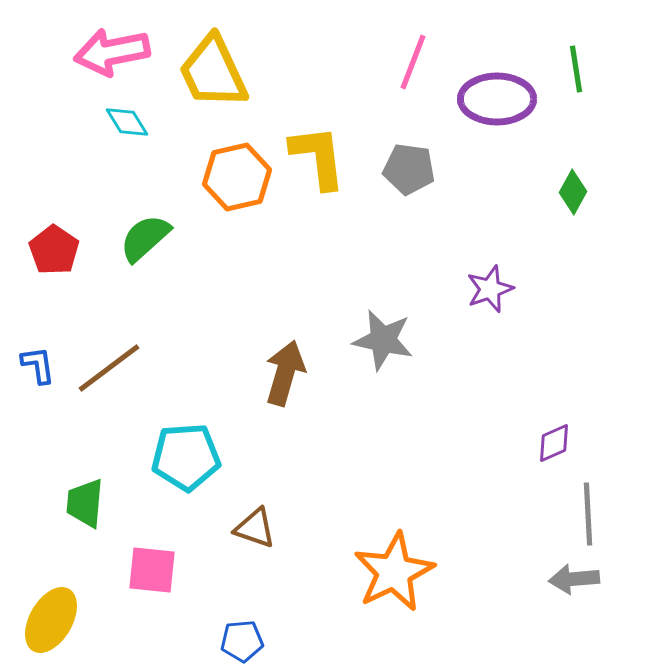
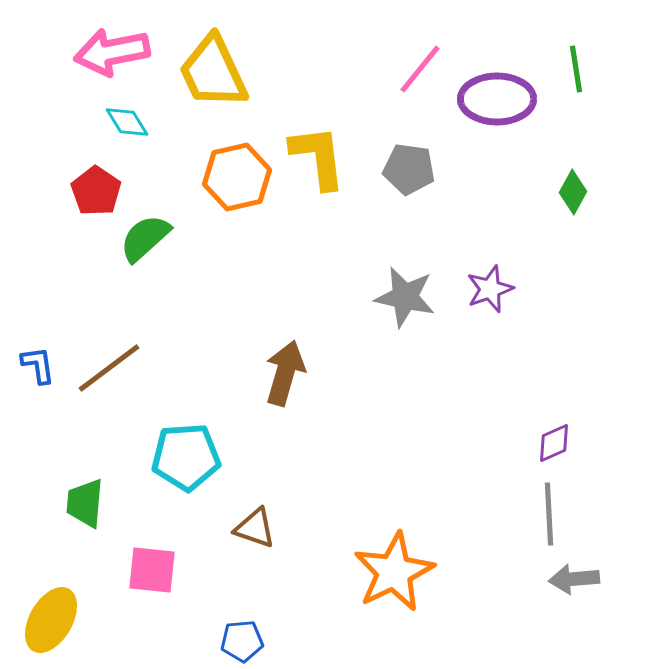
pink line: moved 7 px right, 7 px down; rotated 18 degrees clockwise
red pentagon: moved 42 px right, 59 px up
gray star: moved 22 px right, 43 px up
gray line: moved 39 px left
